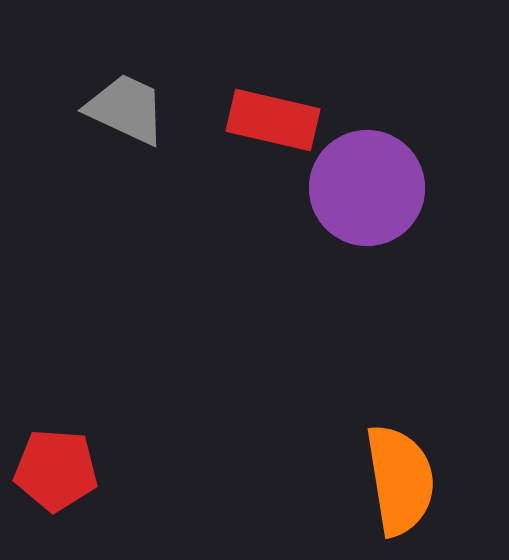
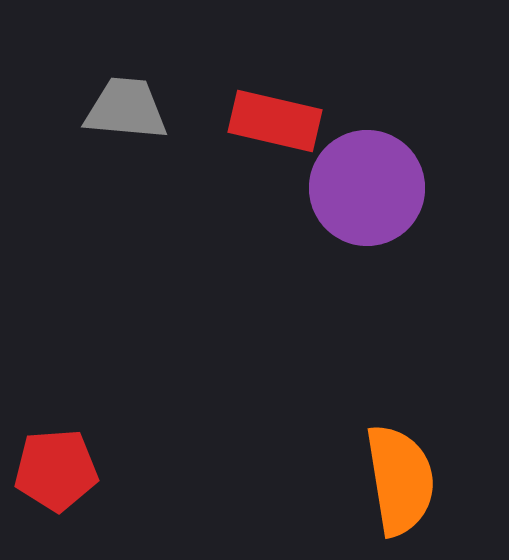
gray trapezoid: rotated 20 degrees counterclockwise
red rectangle: moved 2 px right, 1 px down
red pentagon: rotated 8 degrees counterclockwise
